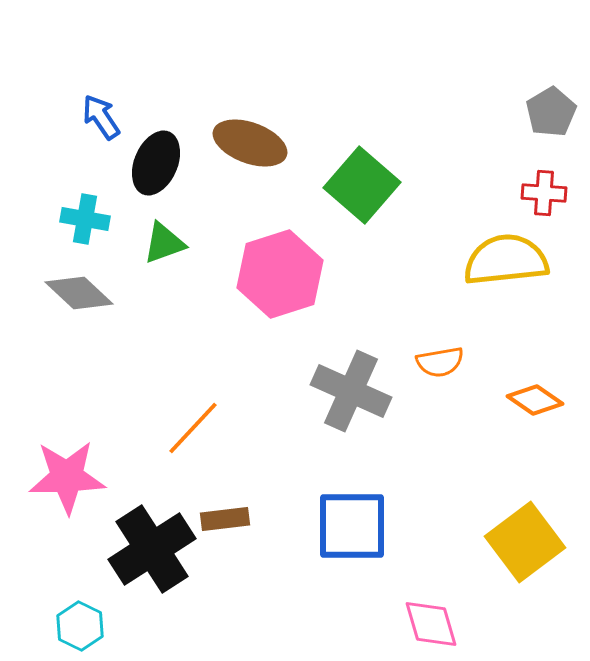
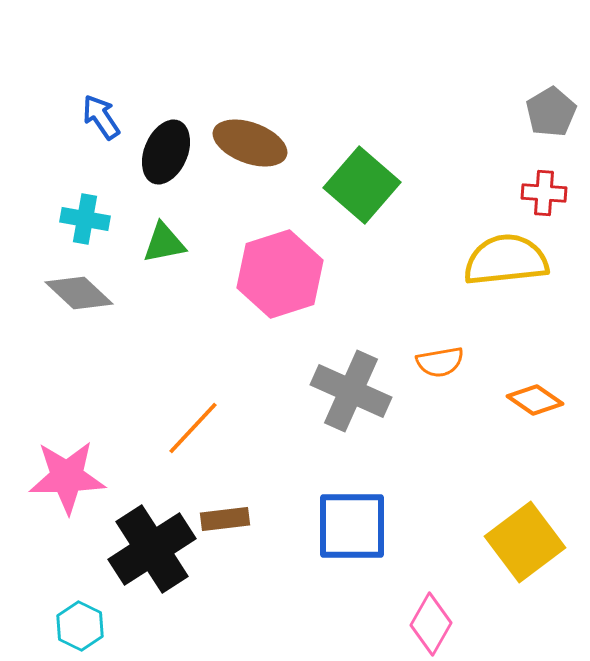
black ellipse: moved 10 px right, 11 px up
green triangle: rotated 9 degrees clockwise
pink diamond: rotated 46 degrees clockwise
